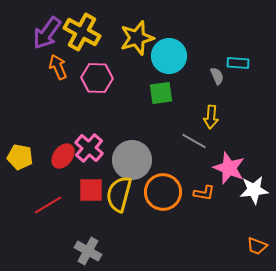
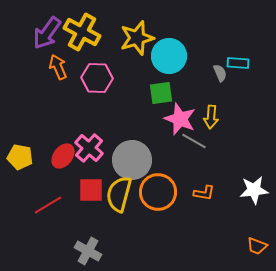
gray semicircle: moved 3 px right, 3 px up
pink star: moved 49 px left, 49 px up
orange circle: moved 5 px left
